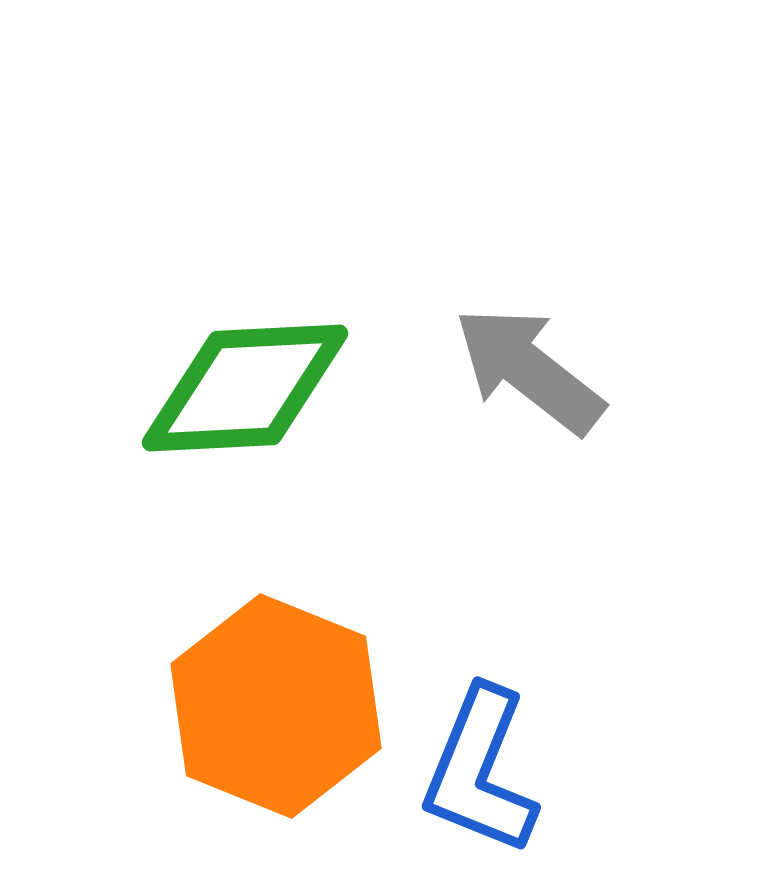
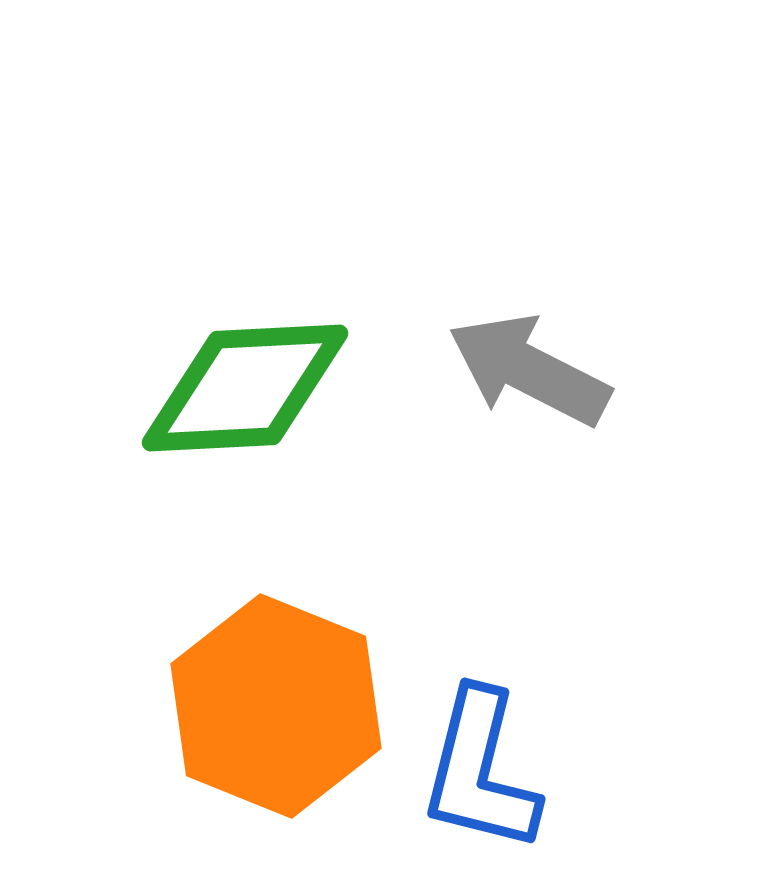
gray arrow: rotated 11 degrees counterclockwise
blue L-shape: rotated 8 degrees counterclockwise
